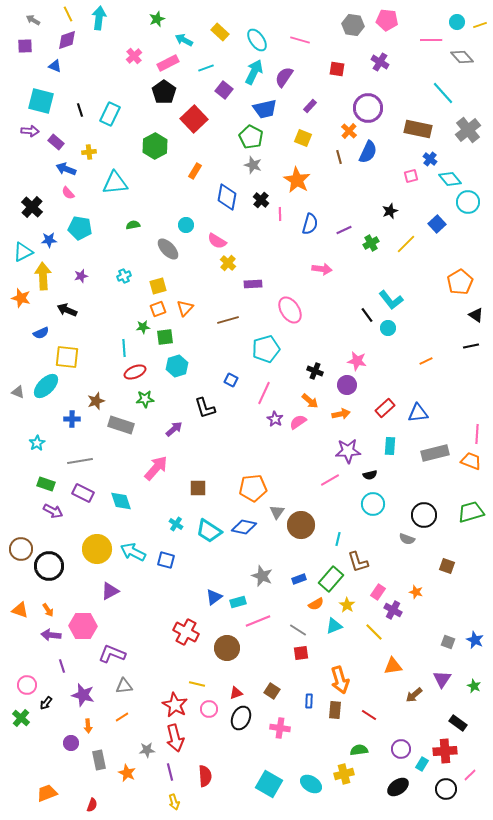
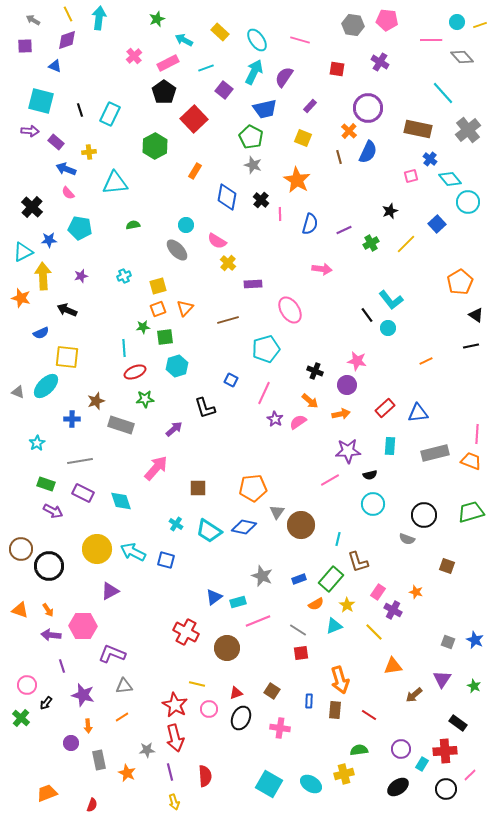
gray ellipse at (168, 249): moved 9 px right, 1 px down
